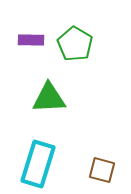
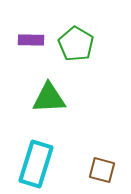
green pentagon: moved 1 px right
cyan rectangle: moved 2 px left
